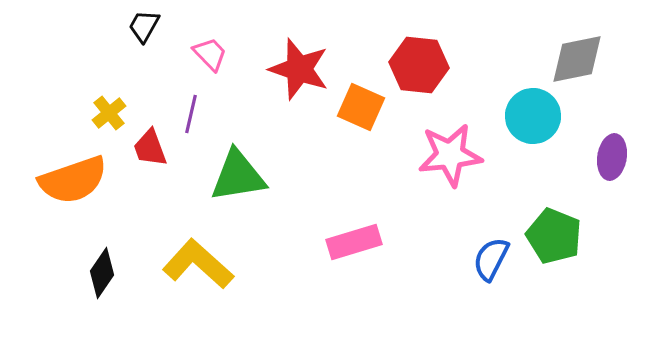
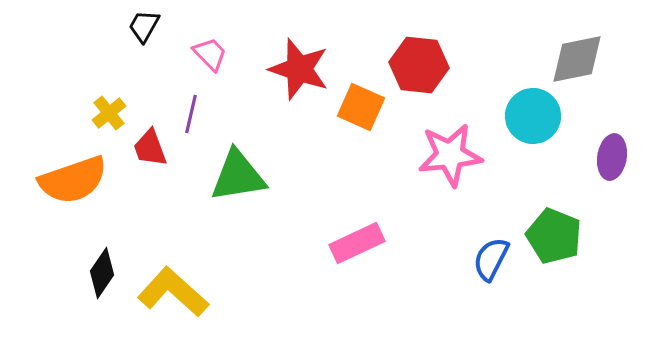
pink rectangle: moved 3 px right, 1 px down; rotated 8 degrees counterclockwise
yellow L-shape: moved 25 px left, 28 px down
